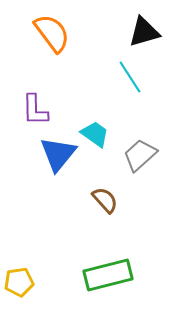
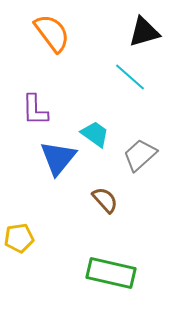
cyan line: rotated 16 degrees counterclockwise
blue triangle: moved 4 px down
green rectangle: moved 3 px right, 2 px up; rotated 27 degrees clockwise
yellow pentagon: moved 44 px up
